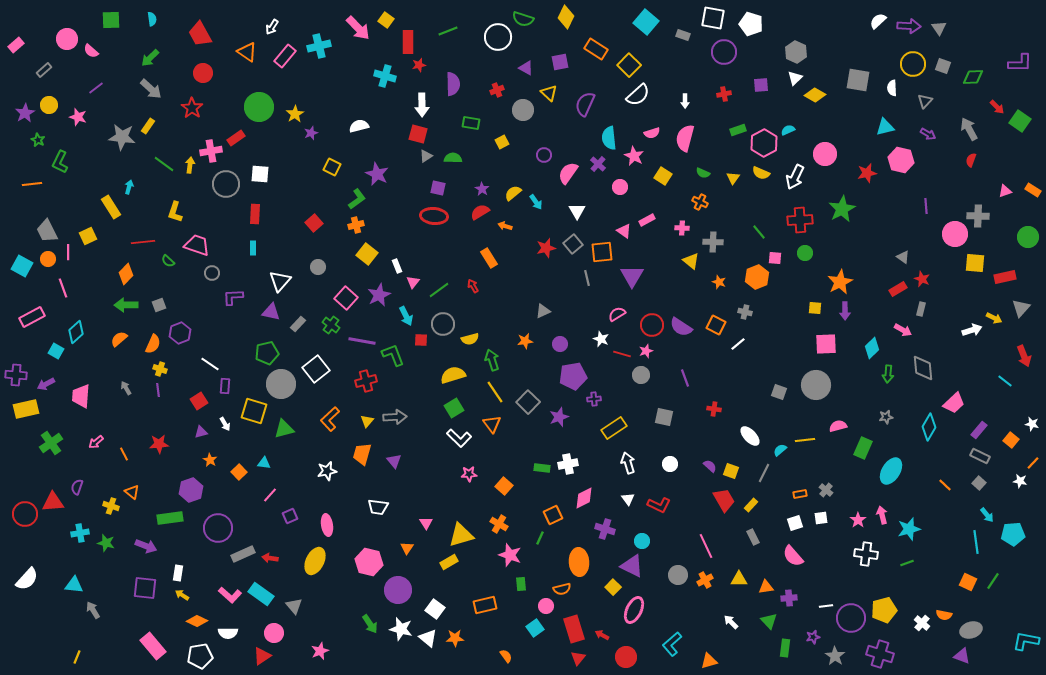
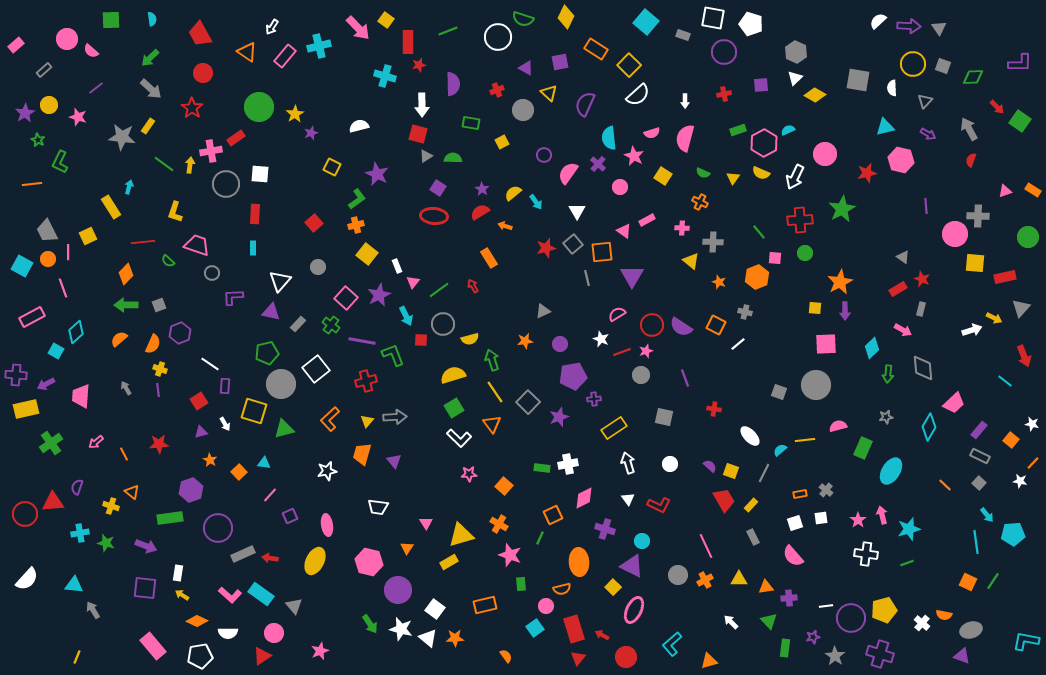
purple square at (438, 188): rotated 21 degrees clockwise
red line at (622, 354): moved 2 px up; rotated 36 degrees counterclockwise
